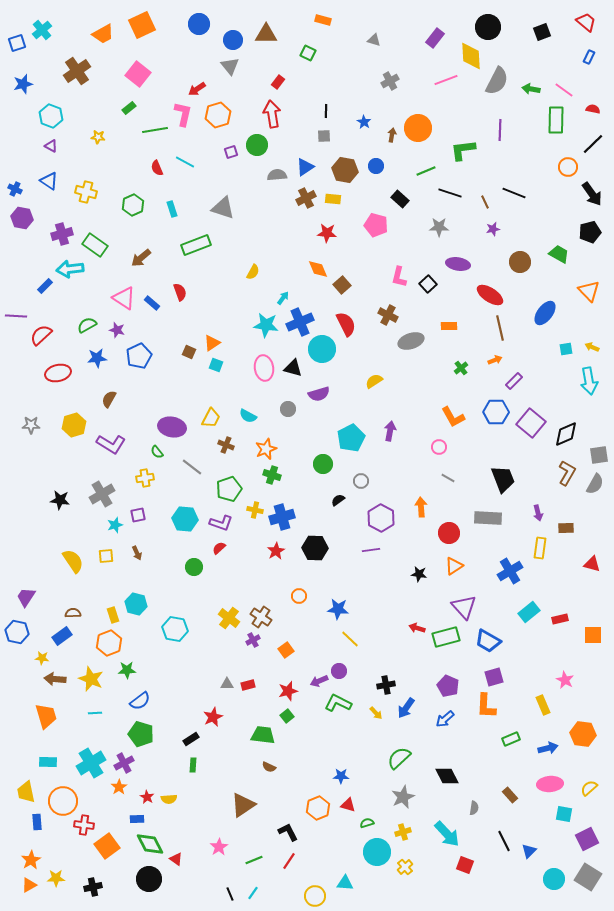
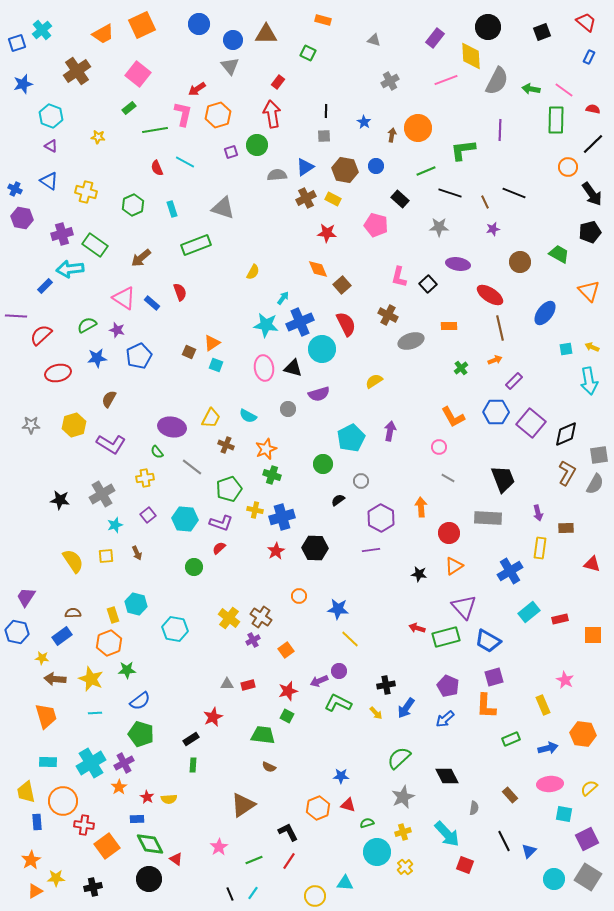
yellow rectangle at (333, 199): rotated 21 degrees clockwise
purple square at (138, 515): moved 10 px right; rotated 28 degrees counterclockwise
green square at (287, 716): rotated 24 degrees counterclockwise
orange triangle at (29, 885): moved 6 px right, 6 px down
